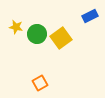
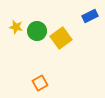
green circle: moved 3 px up
